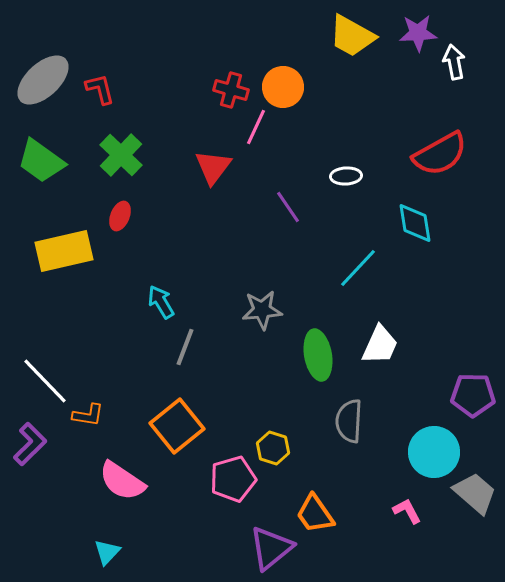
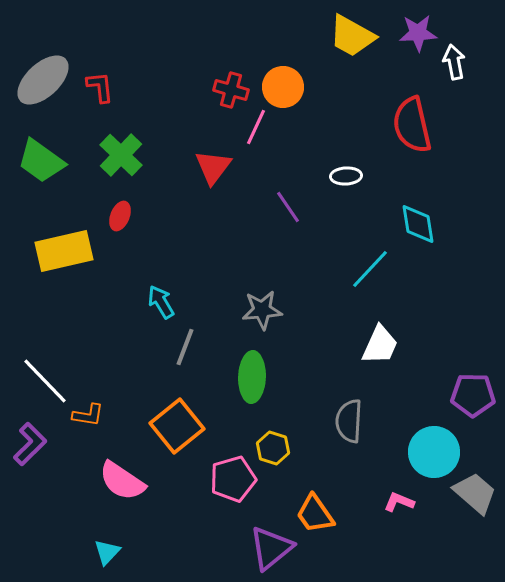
red L-shape: moved 2 px up; rotated 8 degrees clockwise
red semicircle: moved 28 px left, 29 px up; rotated 106 degrees clockwise
cyan diamond: moved 3 px right, 1 px down
cyan line: moved 12 px right, 1 px down
green ellipse: moved 66 px left, 22 px down; rotated 12 degrees clockwise
pink L-shape: moved 8 px left, 9 px up; rotated 40 degrees counterclockwise
